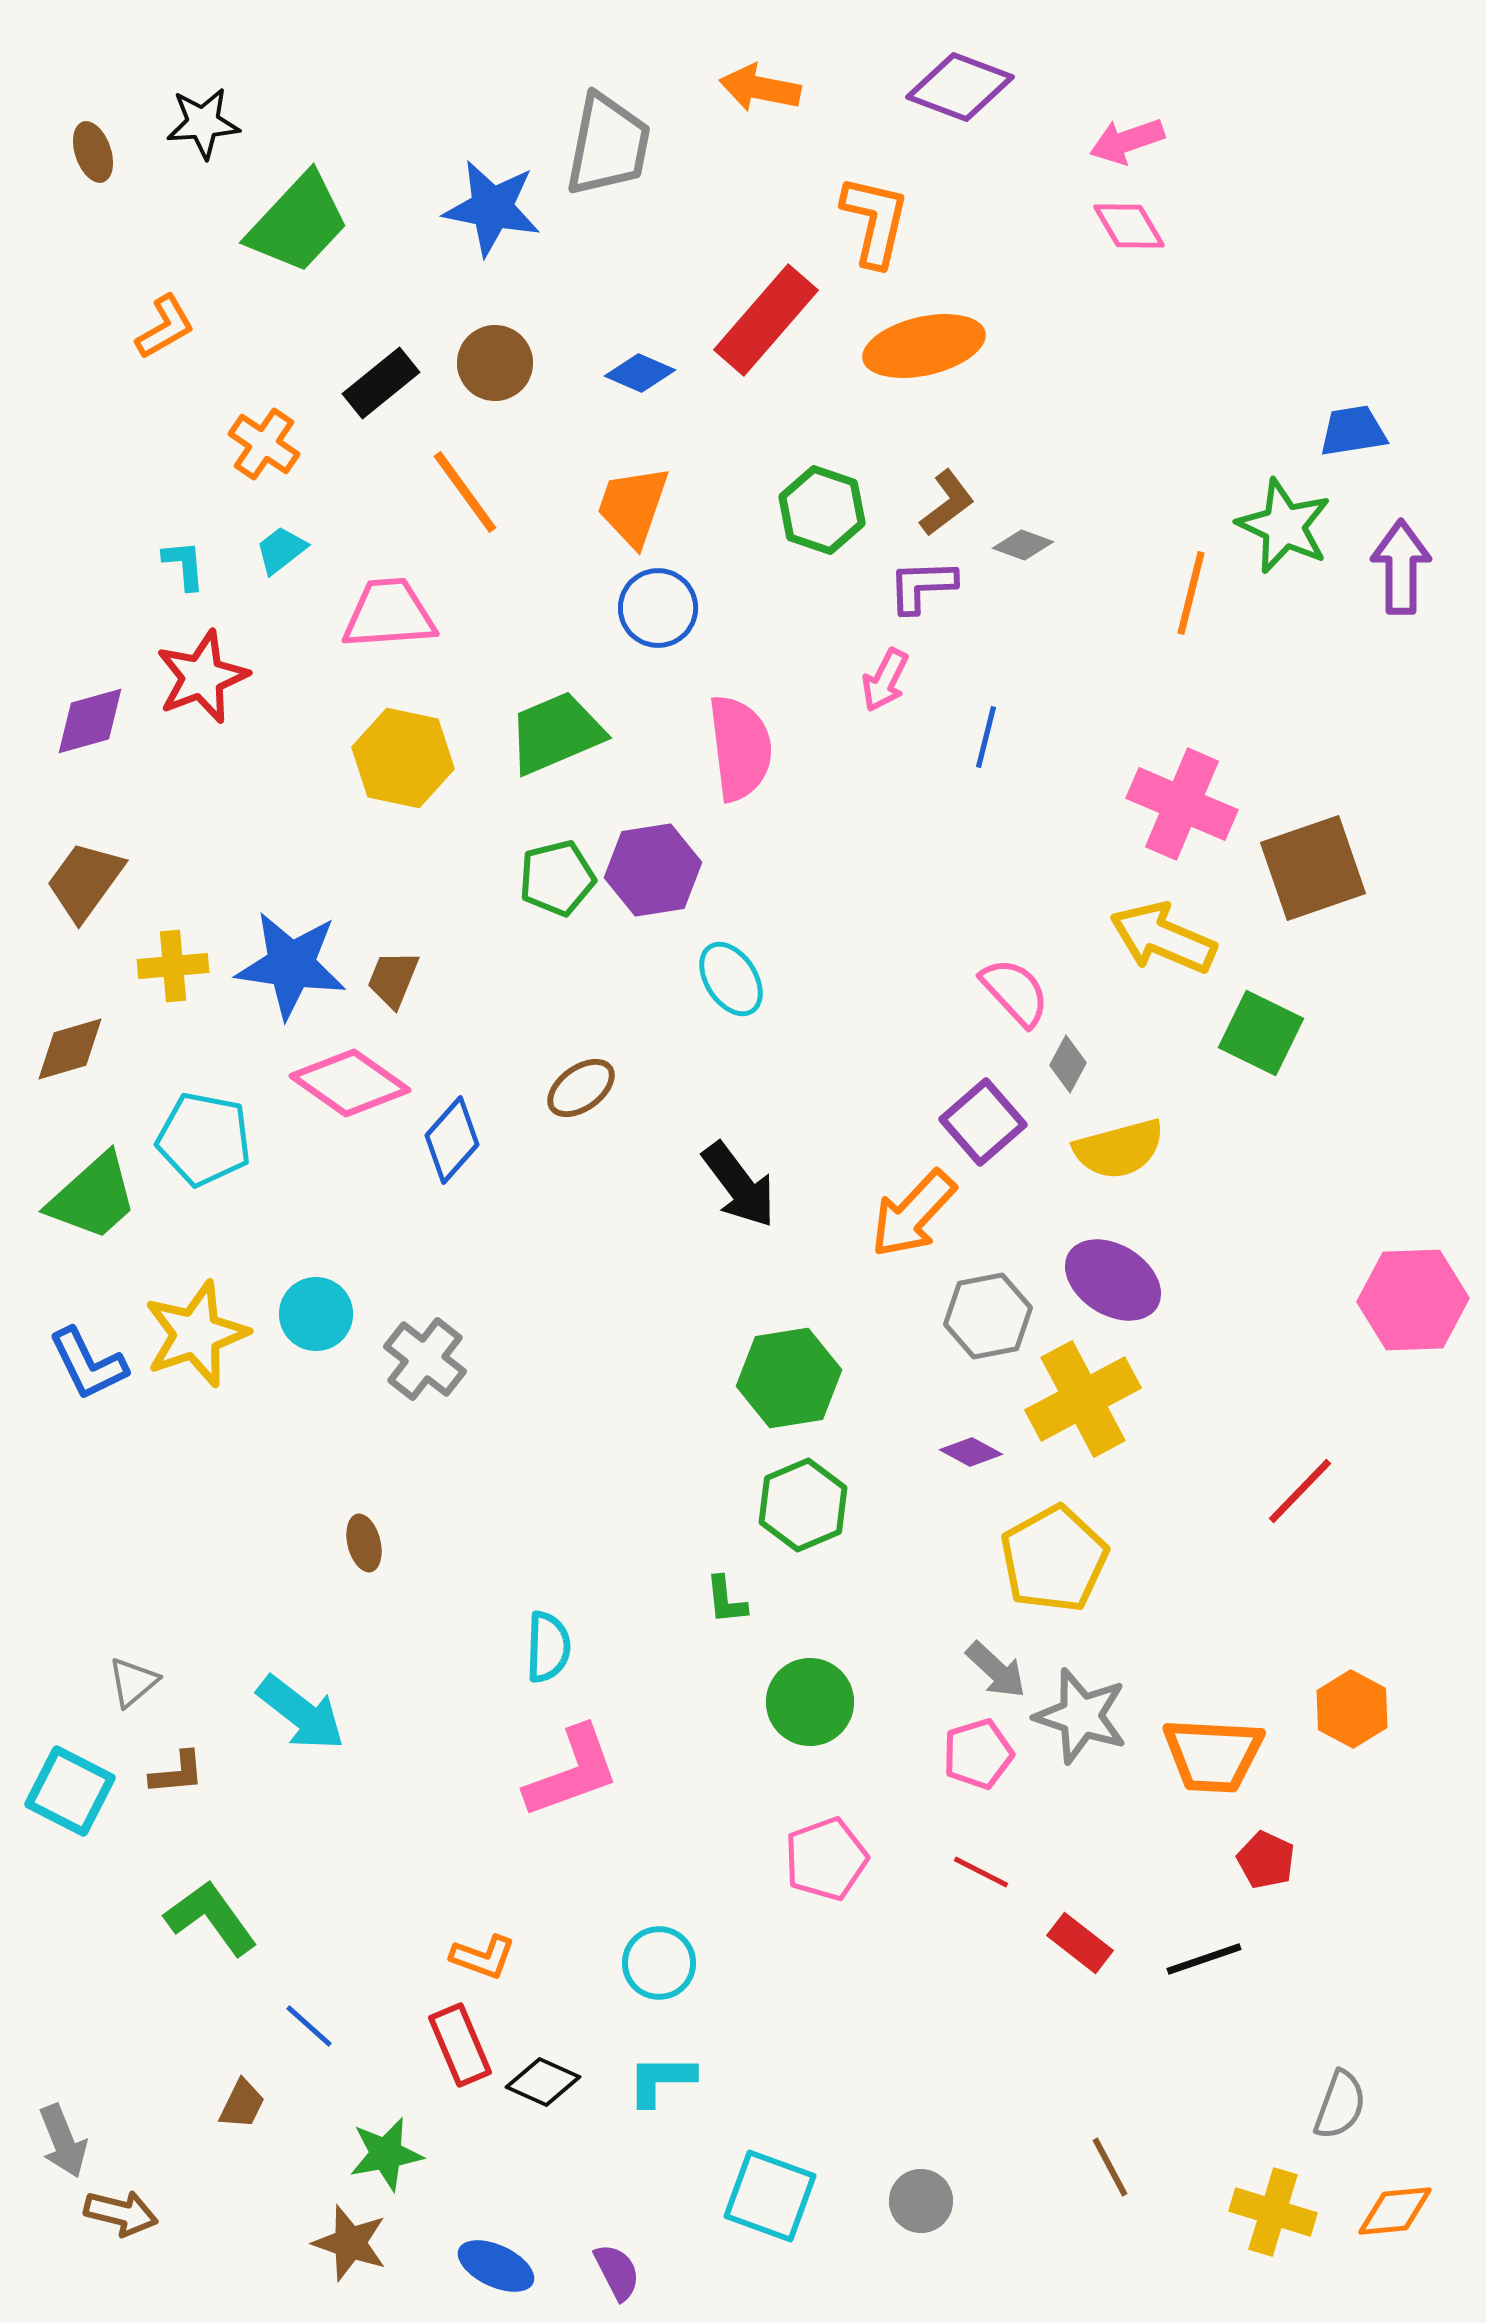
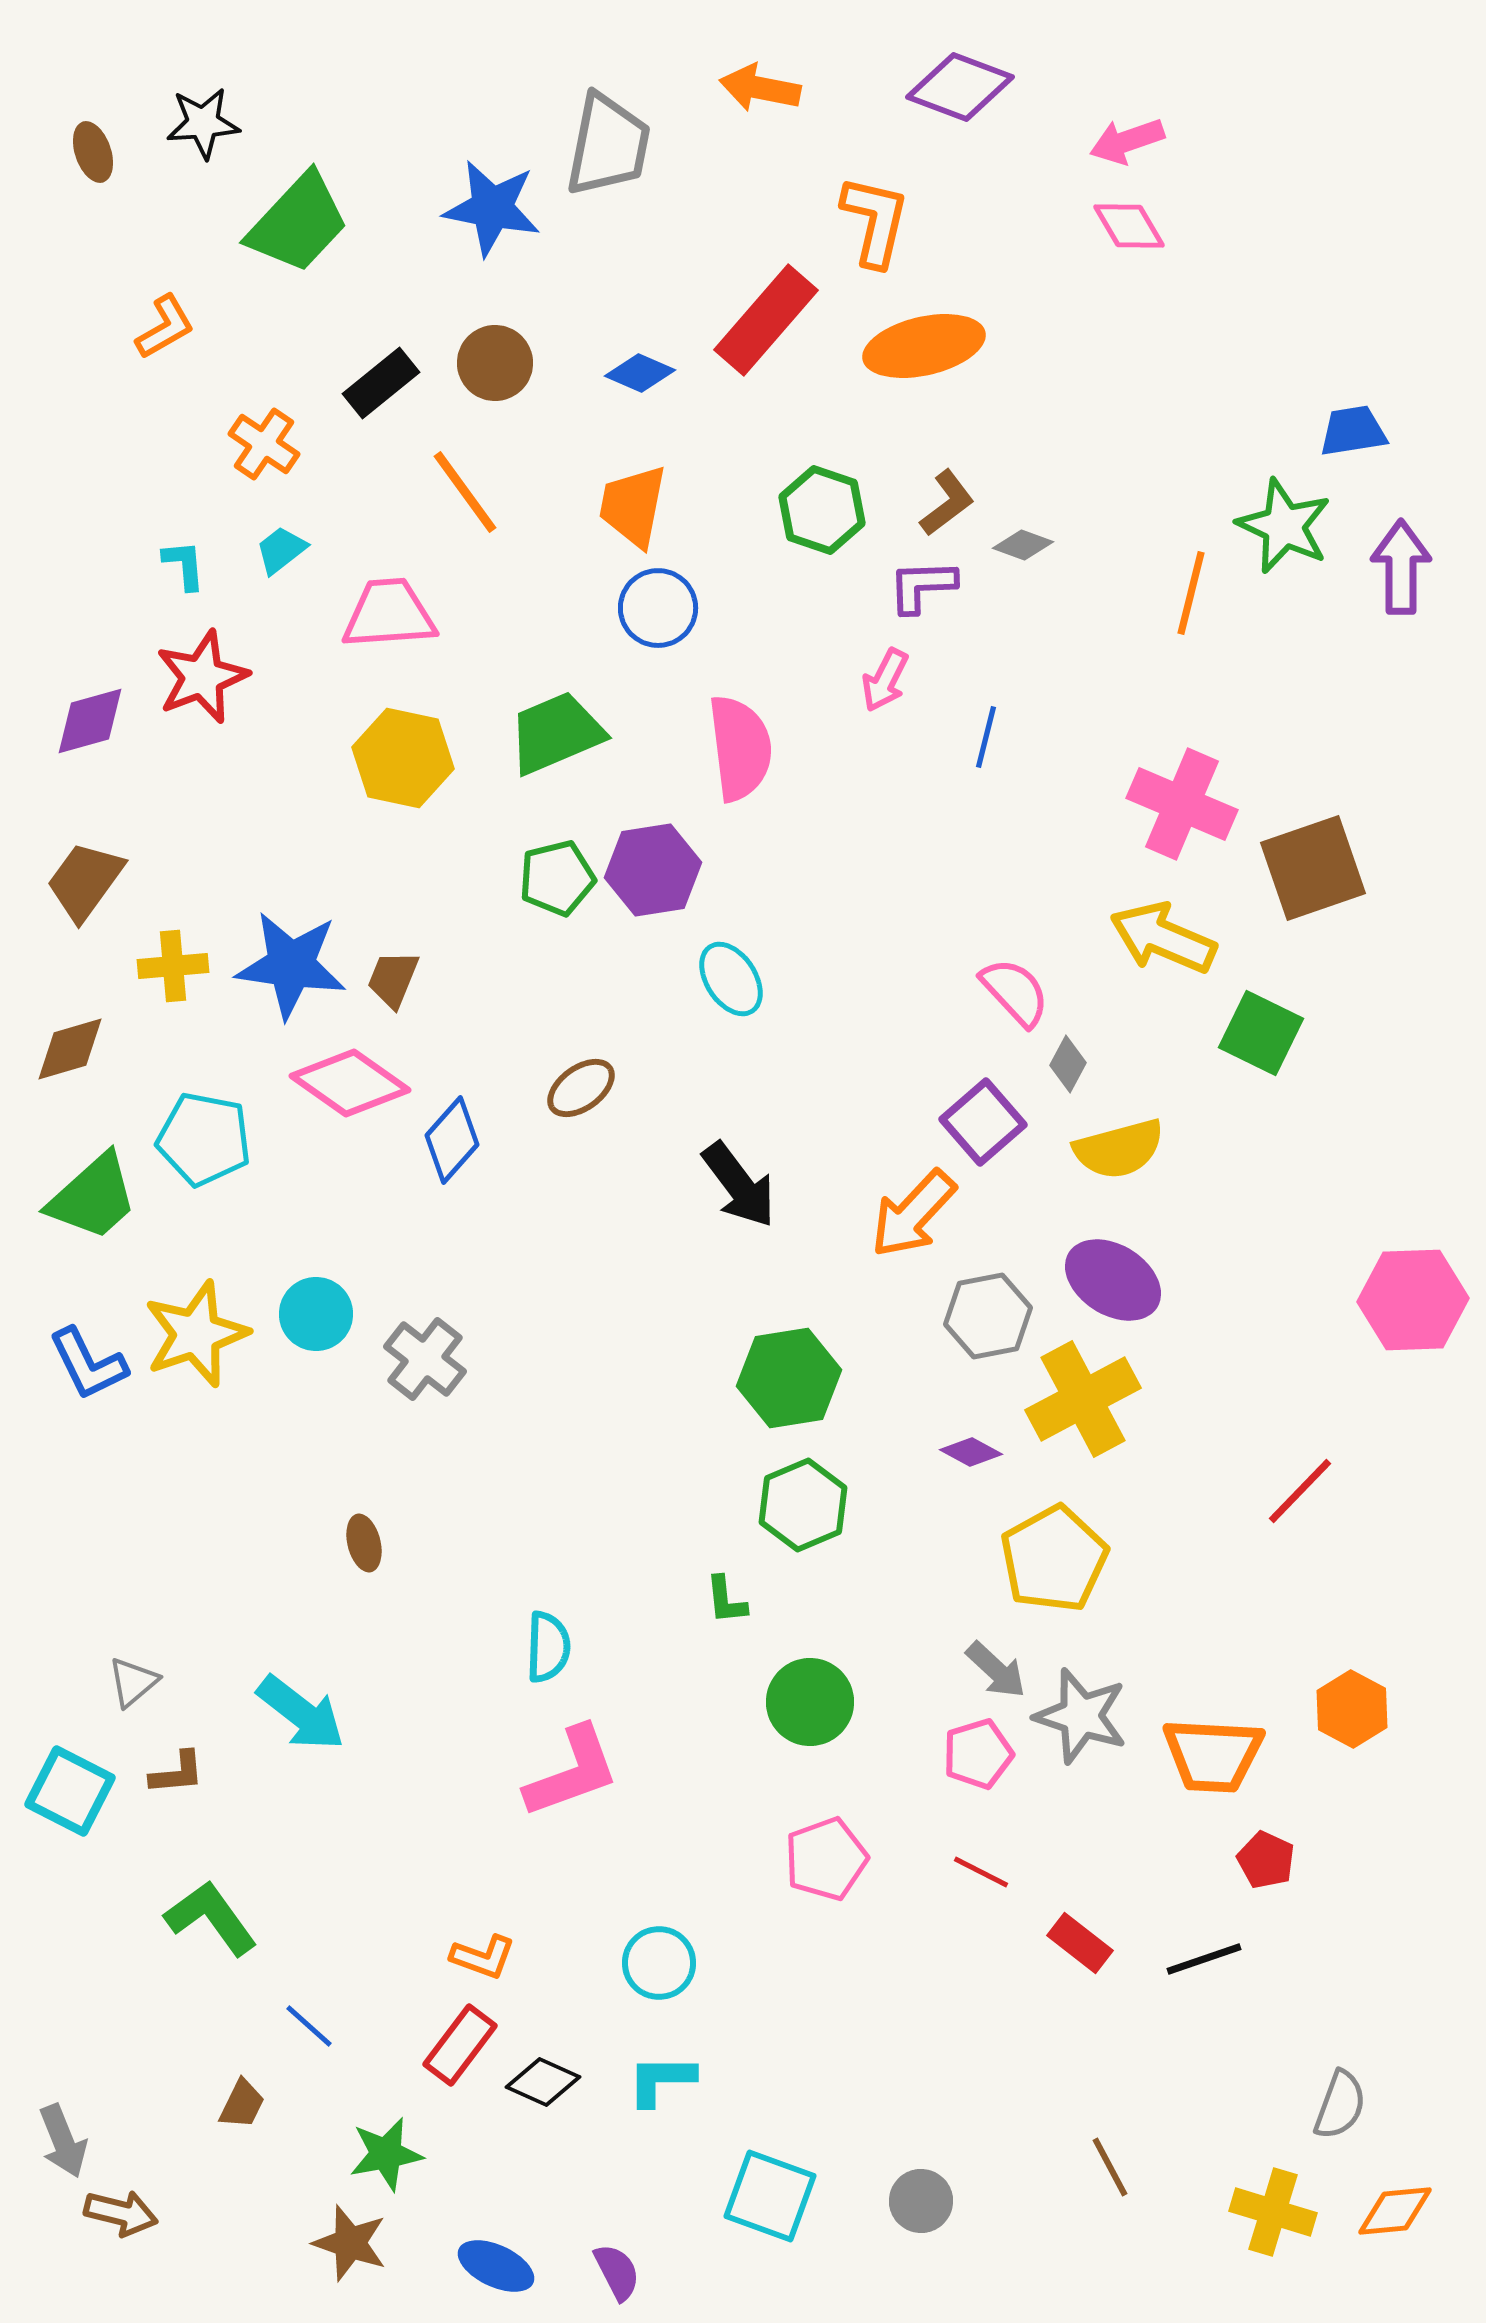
orange trapezoid at (633, 506): rotated 8 degrees counterclockwise
red rectangle at (460, 2045): rotated 60 degrees clockwise
